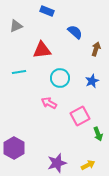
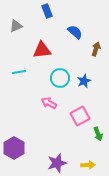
blue rectangle: rotated 48 degrees clockwise
blue star: moved 8 px left
yellow arrow: rotated 24 degrees clockwise
